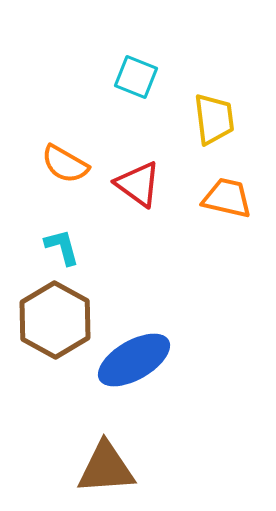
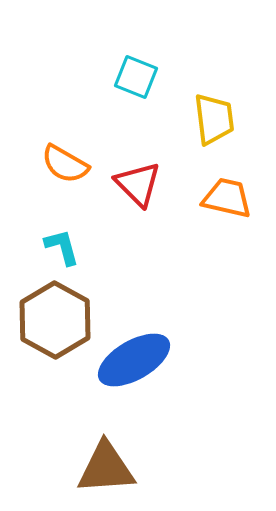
red triangle: rotated 9 degrees clockwise
